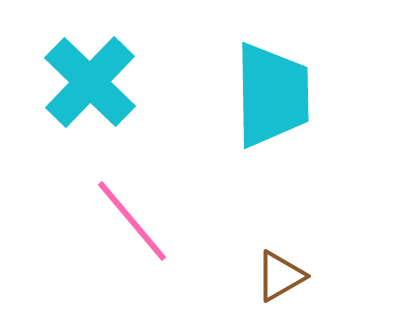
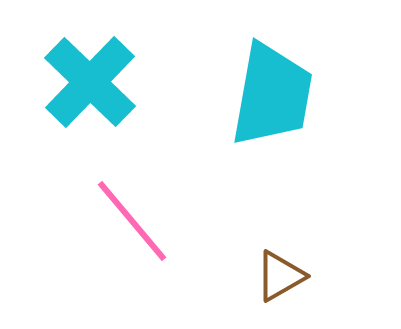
cyan trapezoid: rotated 11 degrees clockwise
